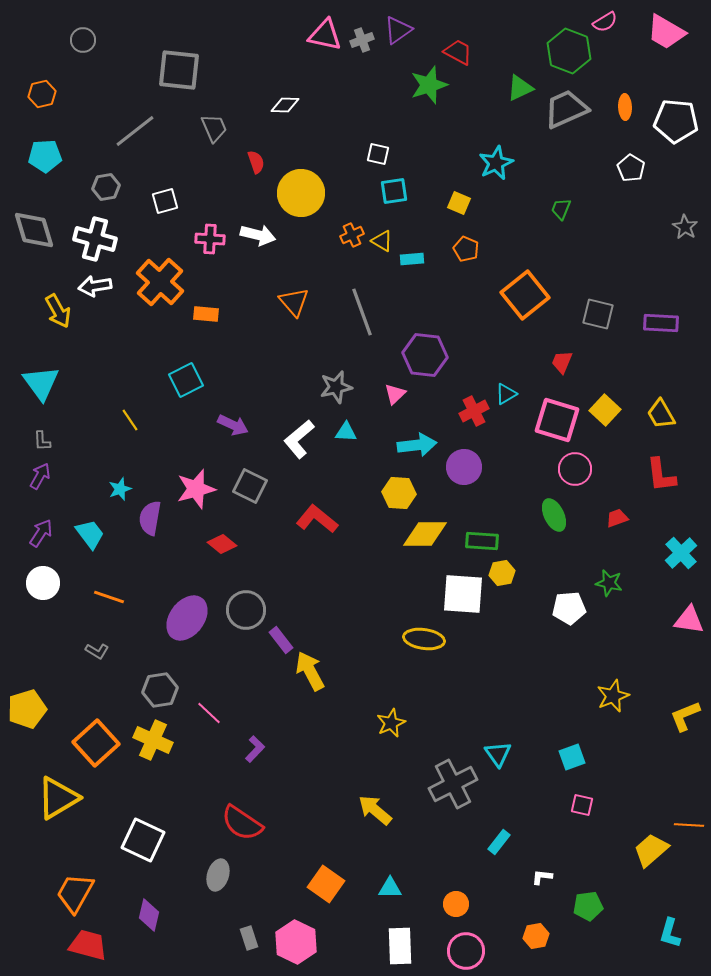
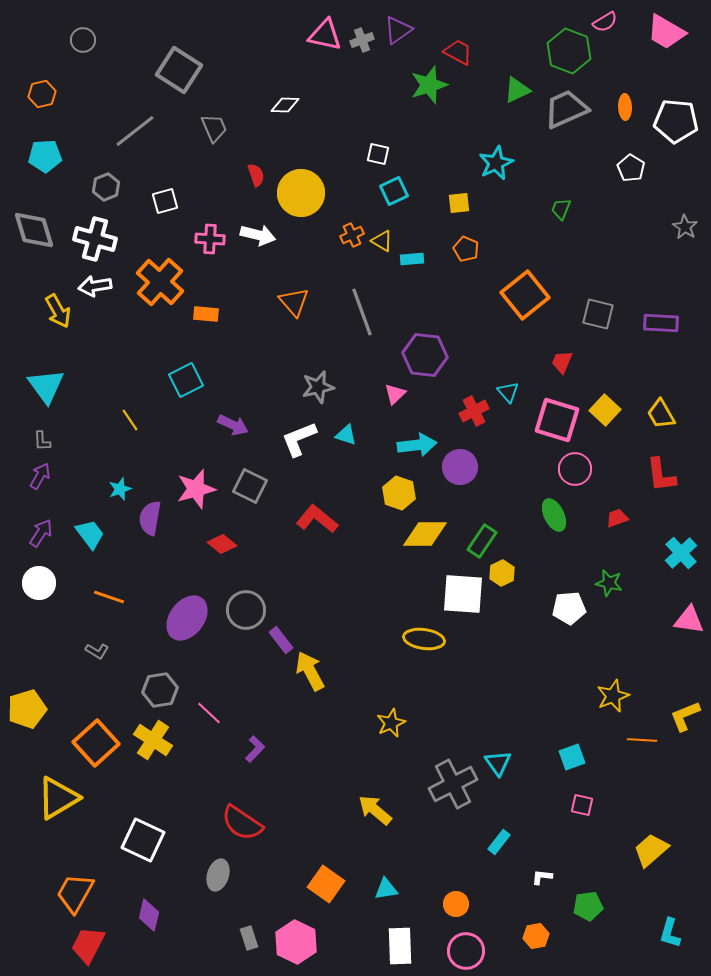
gray square at (179, 70): rotated 27 degrees clockwise
green triangle at (520, 88): moved 3 px left, 2 px down
red semicircle at (256, 162): moved 13 px down
gray hexagon at (106, 187): rotated 12 degrees counterclockwise
cyan square at (394, 191): rotated 16 degrees counterclockwise
yellow square at (459, 203): rotated 30 degrees counterclockwise
cyan triangle at (41, 383): moved 5 px right, 3 px down
gray star at (336, 387): moved 18 px left
cyan triangle at (506, 394): moved 2 px right, 2 px up; rotated 40 degrees counterclockwise
cyan triangle at (346, 432): moved 3 px down; rotated 15 degrees clockwise
white L-shape at (299, 439): rotated 18 degrees clockwise
purple circle at (464, 467): moved 4 px left
yellow hexagon at (399, 493): rotated 16 degrees clockwise
green rectangle at (482, 541): rotated 60 degrees counterclockwise
yellow hexagon at (502, 573): rotated 15 degrees counterclockwise
white circle at (43, 583): moved 4 px left
yellow cross at (153, 740): rotated 9 degrees clockwise
cyan triangle at (498, 754): moved 9 px down
orange line at (689, 825): moved 47 px left, 85 px up
cyan triangle at (390, 888): moved 4 px left, 1 px down; rotated 10 degrees counterclockwise
red trapezoid at (88, 945): rotated 78 degrees counterclockwise
